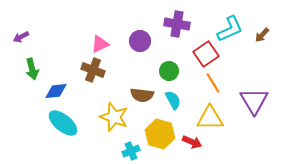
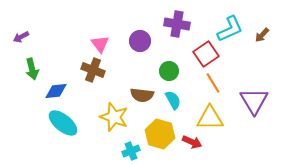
pink triangle: rotated 42 degrees counterclockwise
